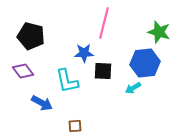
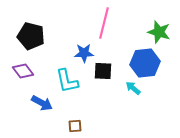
cyan arrow: rotated 70 degrees clockwise
